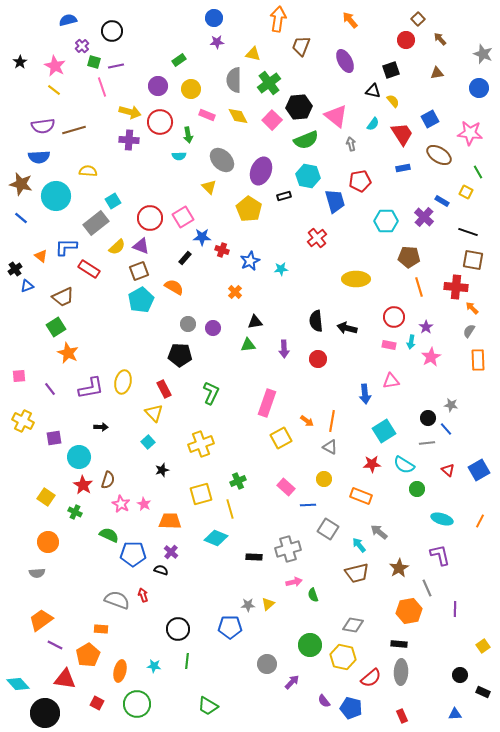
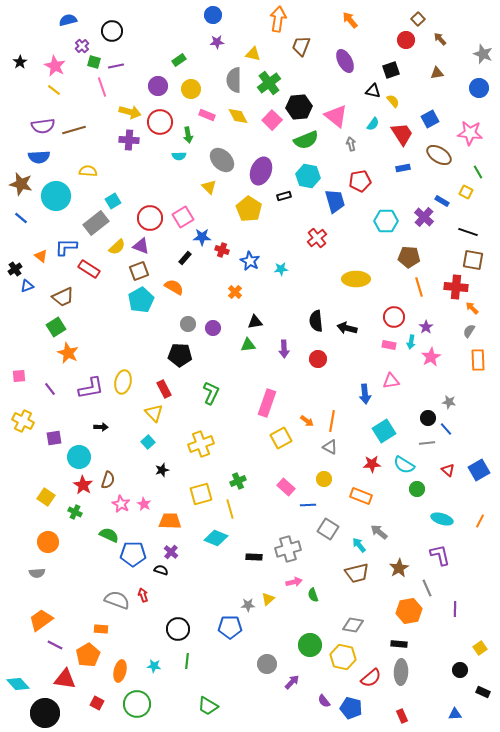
blue circle at (214, 18): moved 1 px left, 3 px up
blue star at (250, 261): rotated 18 degrees counterclockwise
gray star at (451, 405): moved 2 px left, 3 px up
yellow triangle at (268, 604): moved 5 px up
yellow square at (483, 646): moved 3 px left, 2 px down
black circle at (460, 675): moved 5 px up
